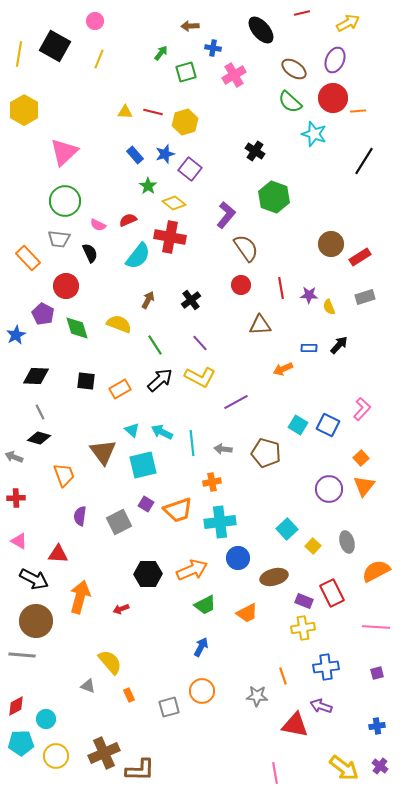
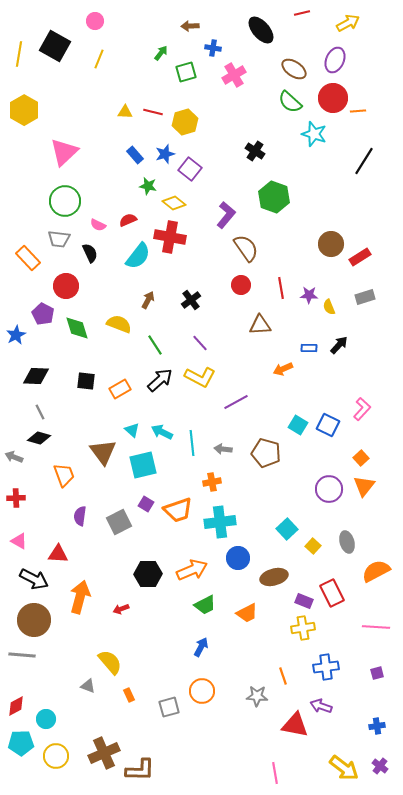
green star at (148, 186): rotated 24 degrees counterclockwise
brown circle at (36, 621): moved 2 px left, 1 px up
